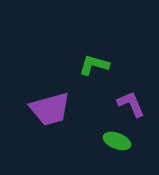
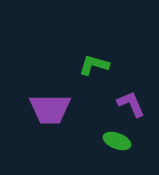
purple trapezoid: rotated 15 degrees clockwise
